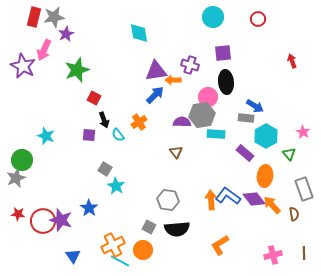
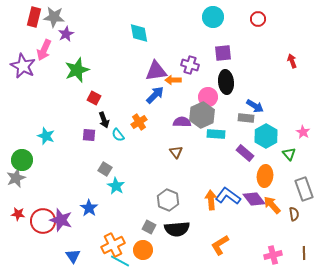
gray star at (54, 17): rotated 15 degrees clockwise
gray hexagon at (202, 115): rotated 15 degrees counterclockwise
gray hexagon at (168, 200): rotated 15 degrees clockwise
